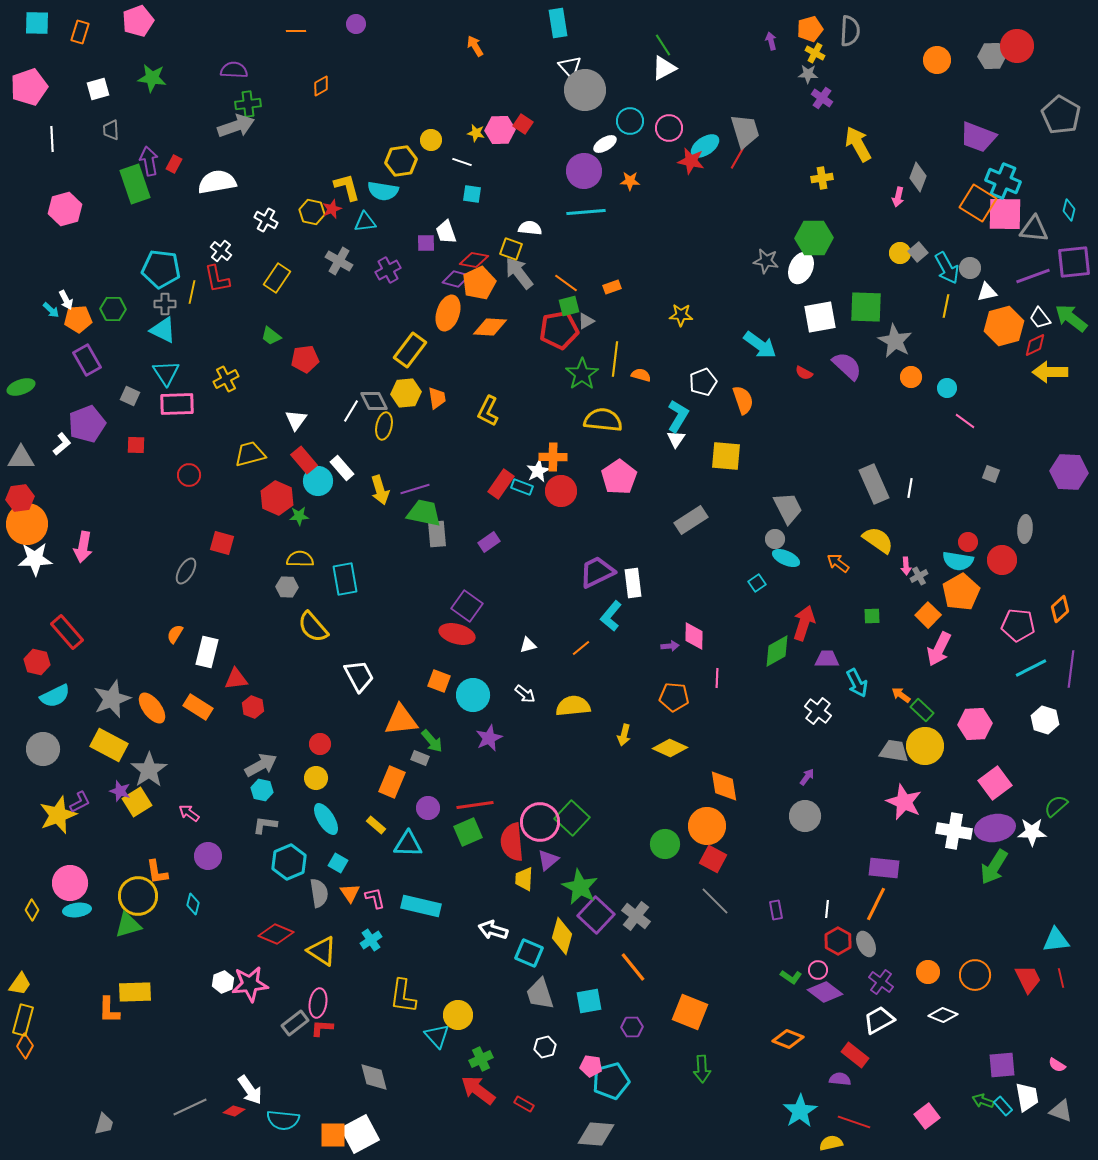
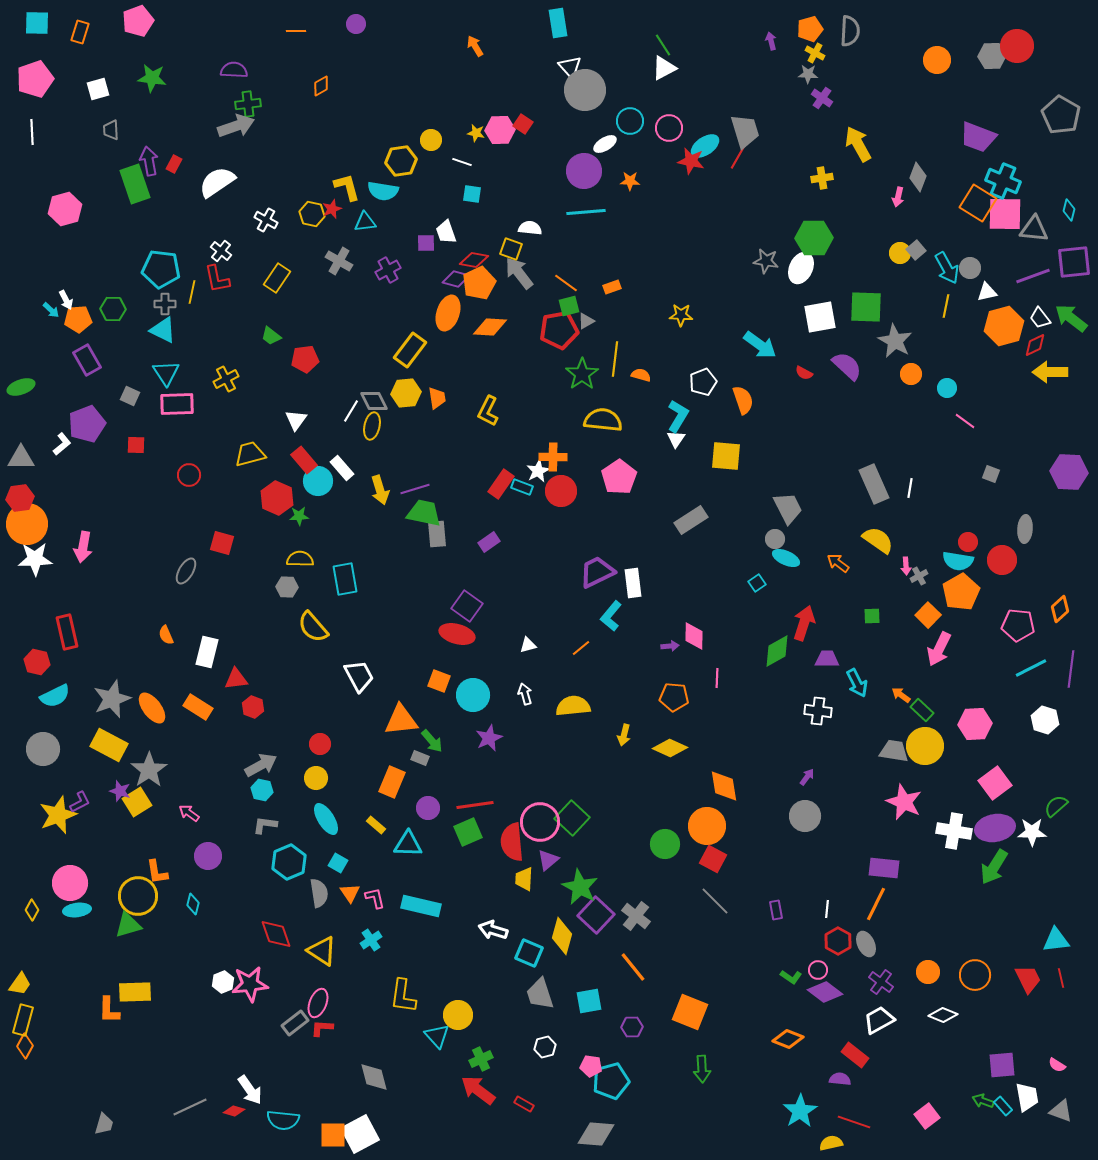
pink pentagon at (29, 87): moved 6 px right, 8 px up
white line at (52, 139): moved 20 px left, 7 px up
white semicircle at (217, 182): rotated 24 degrees counterclockwise
yellow hexagon at (312, 212): moved 2 px down
gray square at (918, 252): moved 2 px left, 2 px up
orange circle at (911, 377): moved 3 px up
yellow ellipse at (384, 426): moved 12 px left
red rectangle at (67, 632): rotated 28 degrees clockwise
orange semicircle at (175, 634): moved 9 px left, 1 px down; rotated 54 degrees counterclockwise
white arrow at (525, 694): rotated 145 degrees counterclockwise
white cross at (818, 711): rotated 32 degrees counterclockwise
red diamond at (276, 934): rotated 48 degrees clockwise
pink ellipse at (318, 1003): rotated 12 degrees clockwise
